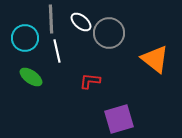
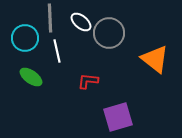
gray line: moved 1 px left, 1 px up
red L-shape: moved 2 px left
purple square: moved 1 px left, 2 px up
